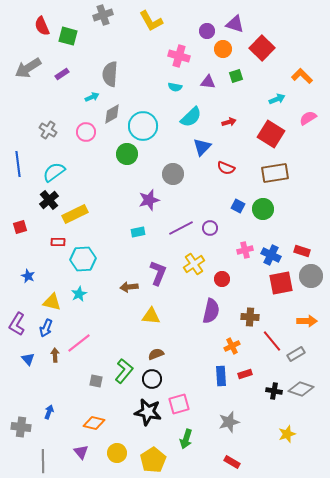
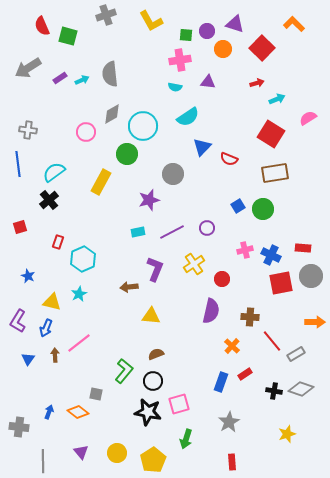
gray cross at (103, 15): moved 3 px right
pink cross at (179, 56): moved 1 px right, 4 px down; rotated 25 degrees counterclockwise
purple rectangle at (62, 74): moved 2 px left, 4 px down
gray semicircle at (110, 74): rotated 10 degrees counterclockwise
green square at (236, 76): moved 50 px left, 41 px up; rotated 24 degrees clockwise
orange L-shape at (302, 76): moved 8 px left, 52 px up
cyan arrow at (92, 97): moved 10 px left, 17 px up
cyan semicircle at (191, 117): moved 3 px left; rotated 10 degrees clockwise
red arrow at (229, 122): moved 28 px right, 39 px up
gray cross at (48, 130): moved 20 px left; rotated 24 degrees counterclockwise
red semicircle at (226, 168): moved 3 px right, 9 px up
blue square at (238, 206): rotated 32 degrees clockwise
yellow rectangle at (75, 214): moved 26 px right, 32 px up; rotated 35 degrees counterclockwise
purple line at (181, 228): moved 9 px left, 4 px down
purple circle at (210, 228): moved 3 px left
red rectangle at (58, 242): rotated 72 degrees counterclockwise
red rectangle at (302, 251): moved 1 px right, 3 px up; rotated 14 degrees counterclockwise
cyan hexagon at (83, 259): rotated 20 degrees counterclockwise
purple L-shape at (158, 273): moved 3 px left, 4 px up
orange arrow at (307, 321): moved 8 px right, 1 px down
purple L-shape at (17, 324): moved 1 px right, 3 px up
orange cross at (232, 346): rotated 21 degrees counterclockwise
blue triangle at (28, 359): rotated 16 degrees clockwise
red rectangle at (245, 374): rotated 16 degrees counterclockwise
blue rectangle at (221, 376): moved 6 px down; rotated 24 degrees clockwise
black circle at (152, 379): moved 1 px right, 2 px down
gray square at (96, 381): moved 13 px down
gray star at (229, 422): rotated 15 degrees counterclockwise
orange diamond at (94, 423): moved 16 px left, 11 px up; rotated 25 degrees clockwise
gray cross at (21, 427): moved 2 px left
red rectangle at (232, 462): rotated 56 degrees clockwise
